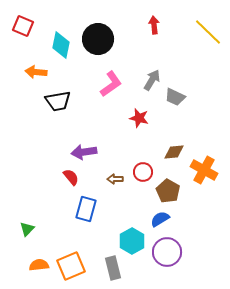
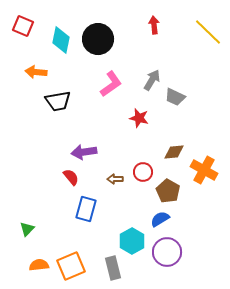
cyan diamond: moved 5 px up
